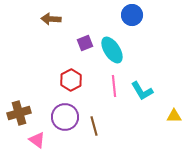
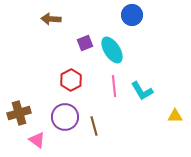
yellow triangle: moved 1 px right
